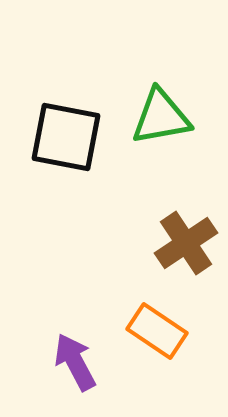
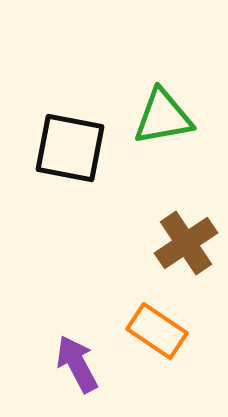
green triangle: moved 2 px right
black square: moved 4 px right, 11 px down
purple arrow: moved 2 px right, 2 px down
